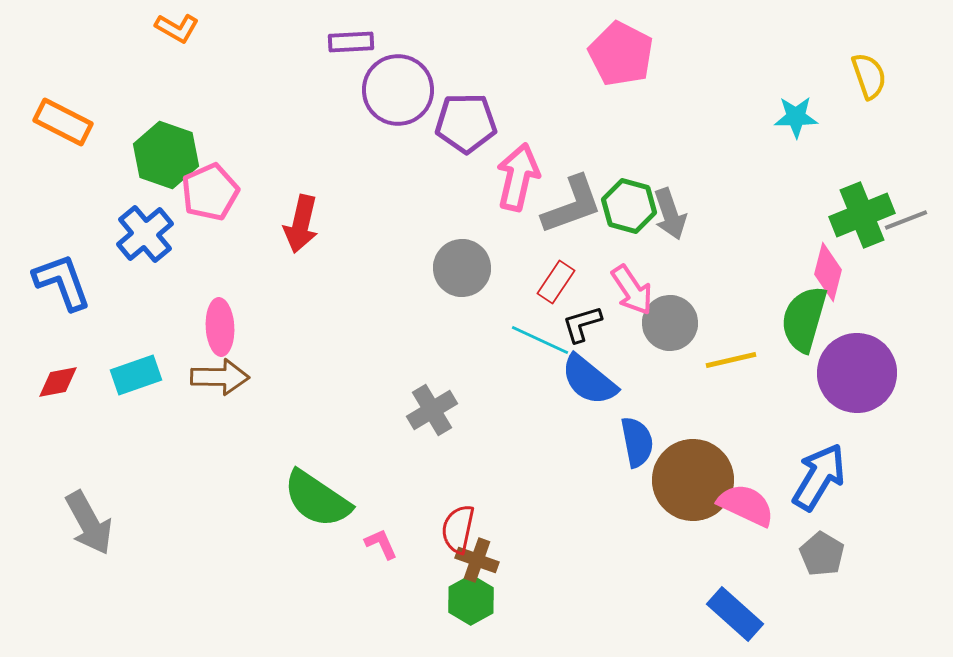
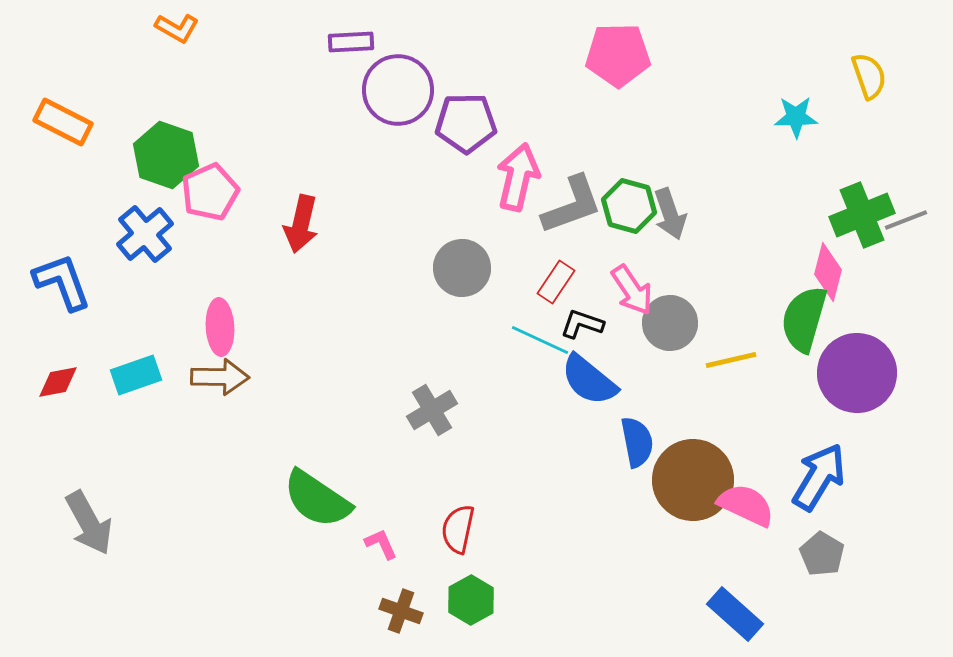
pink pentagon at (621, 54): moved 3 px left, 1 px down; rotated 28 degrees counterclockwise
black L-shape at (582, 324): rotated 36 degrees clockwise
brown cross at (477, 560): moved 76 px left, 51 px down
